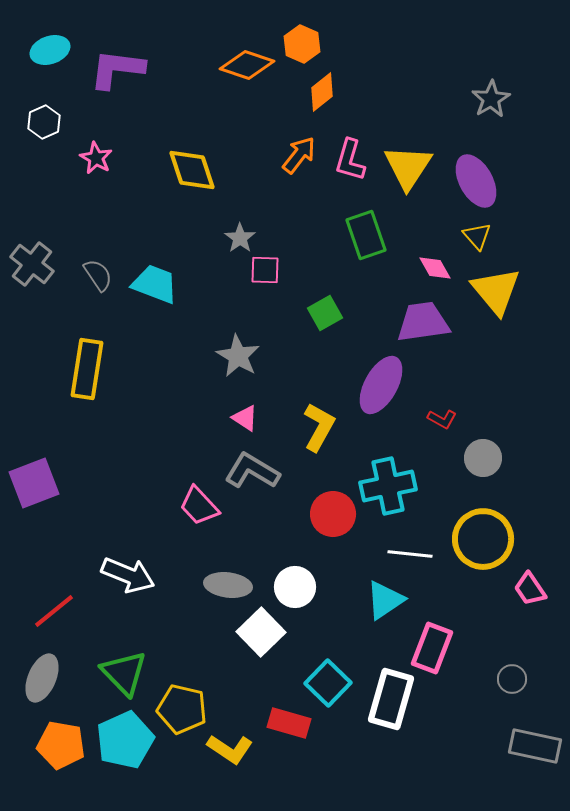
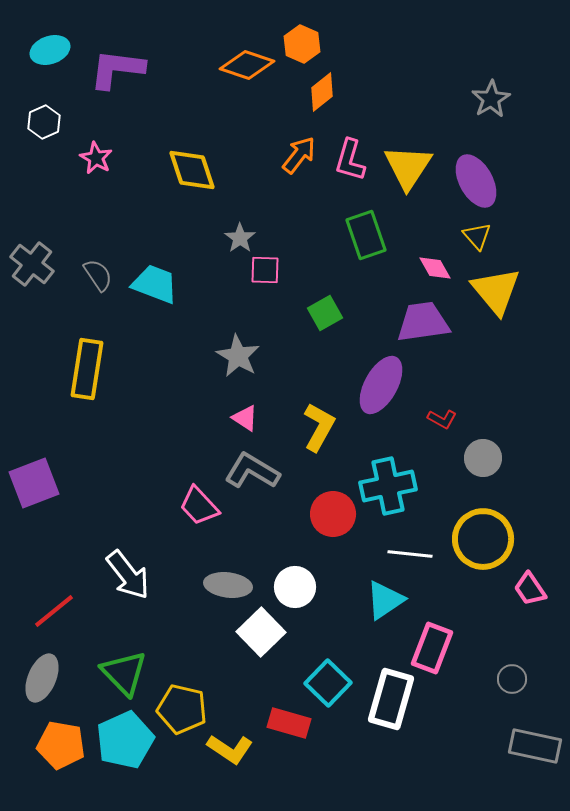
white arrow at (128, 575): rotated 30 degrees clockwise
